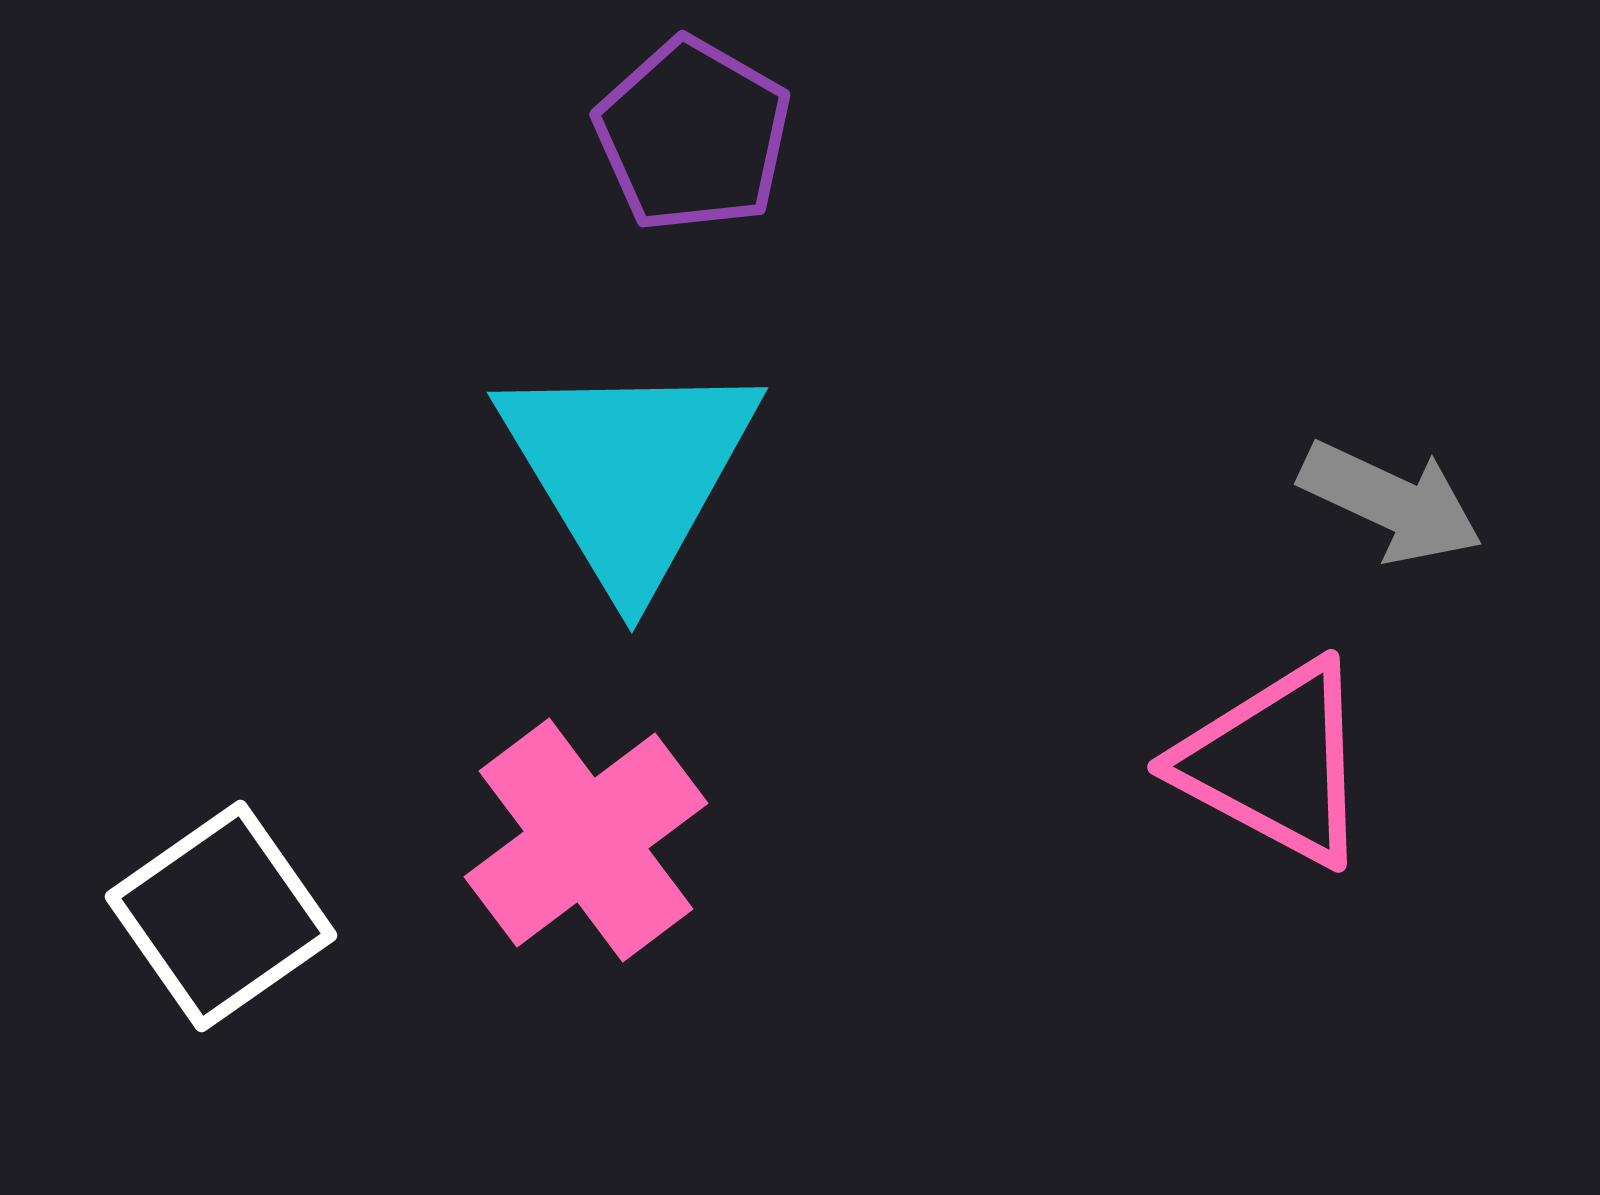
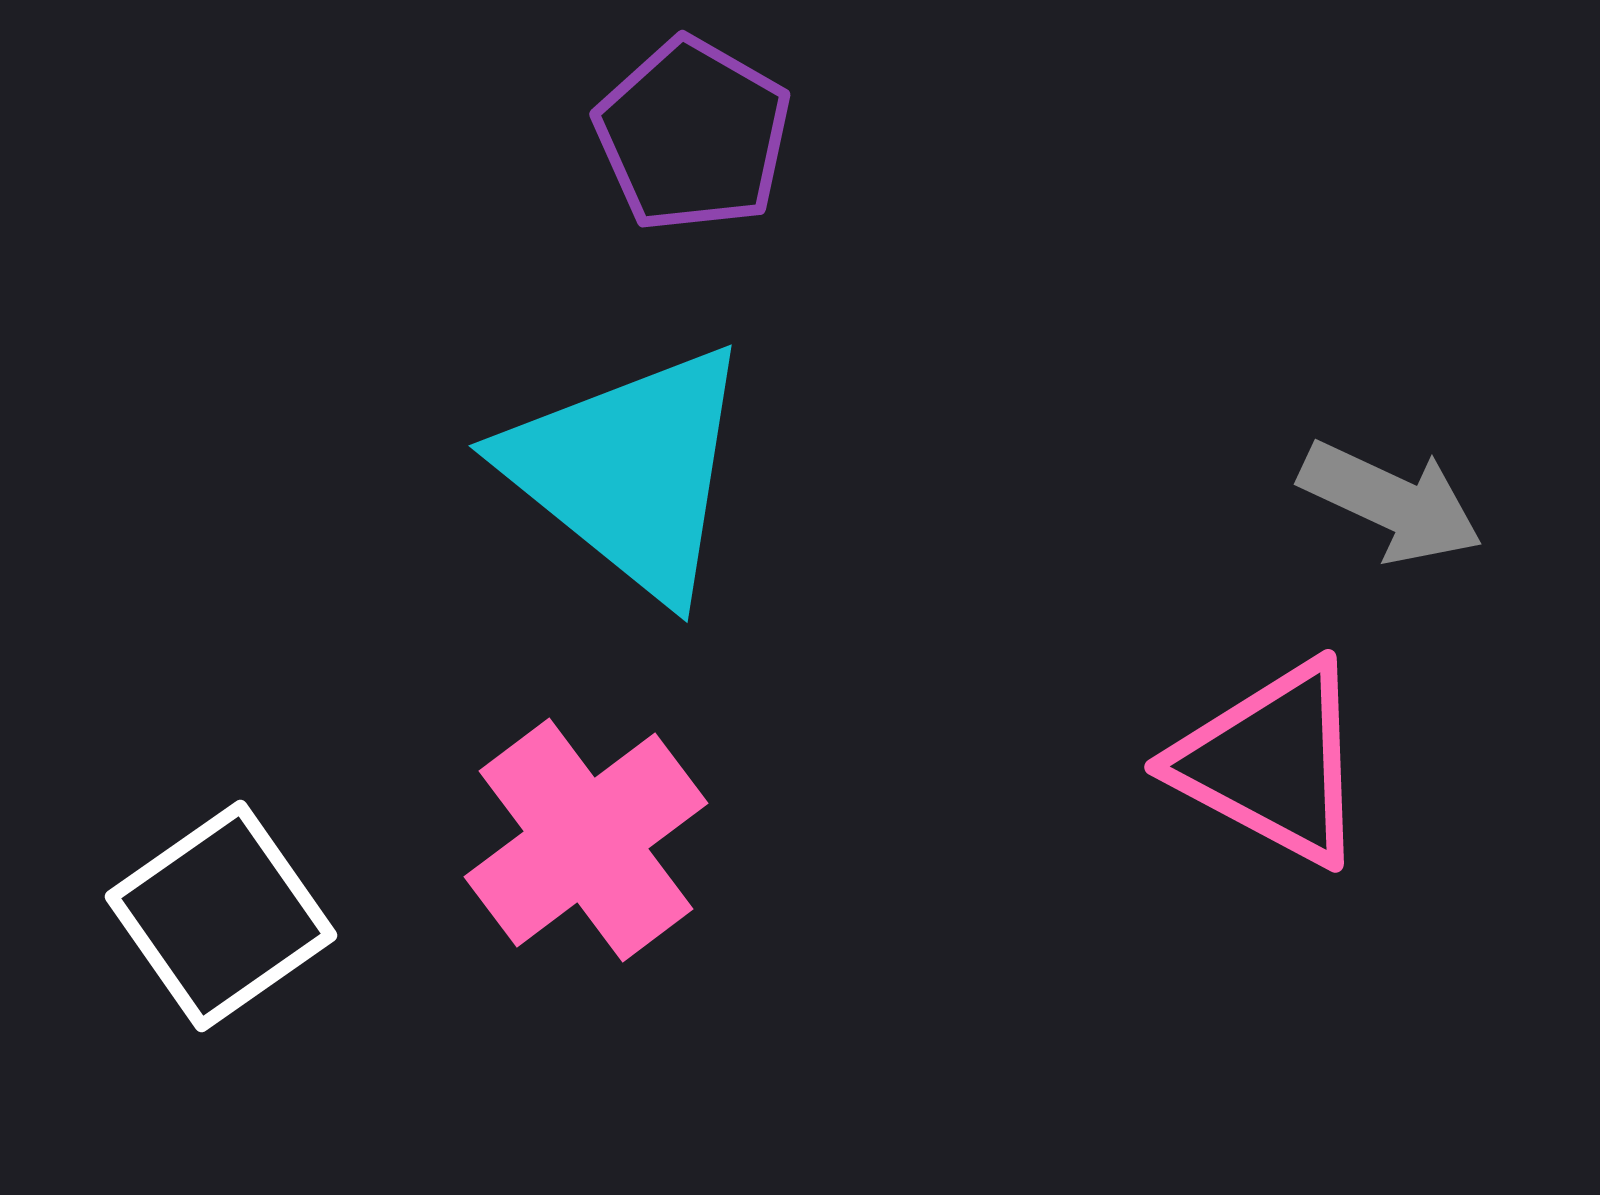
cyan triangle: rotated 20 degrees counterclockwise
pink triangle: moved 3 px left
